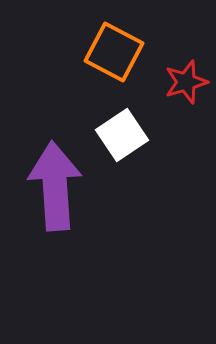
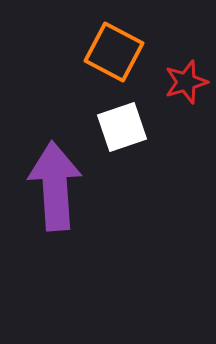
white square: moved 8 px up; rotated 15 degrees clockwise
